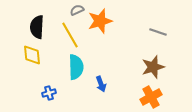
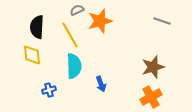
gray line: moved 4 px right, 11 px up
cyan semicircle: moved 2 px left, 1 px up
blue cross: moved 3 px up
